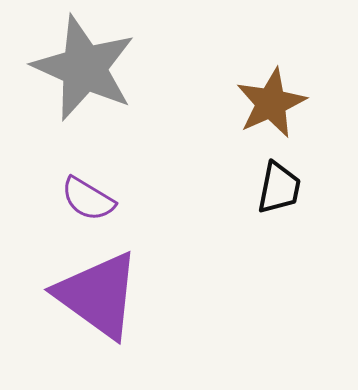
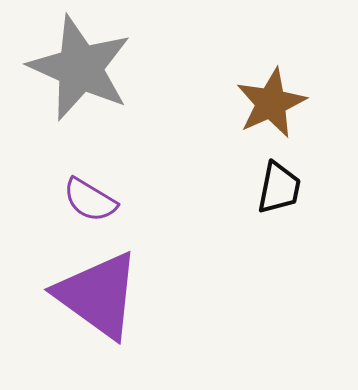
gray star: moved 4 px left
purple semicircle: moved 2 px right, 1 px down
